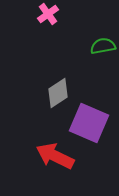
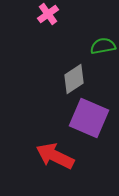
gray diamond: moved 16 px right, 14 px up
purple square: moved 5 px up
